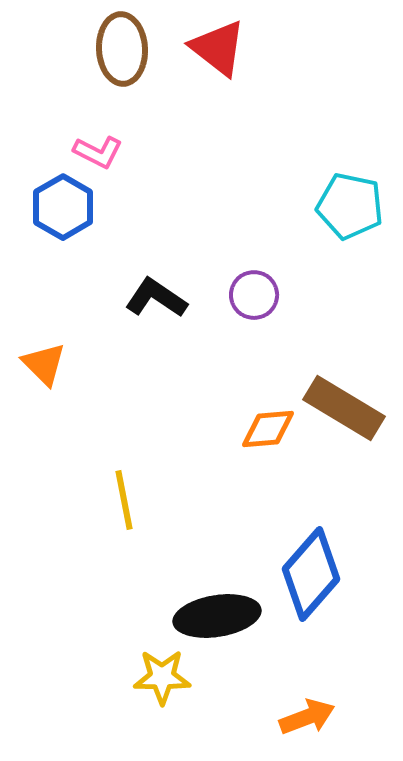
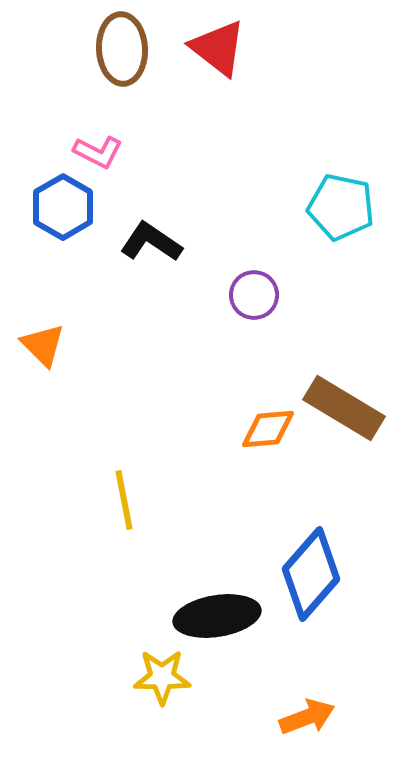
cyan pentagon: moved 9 px left, 1 px down
black L-shape: moved 5 px left, 56 px up
orange triangle: moved 1 px left, 19 px up
